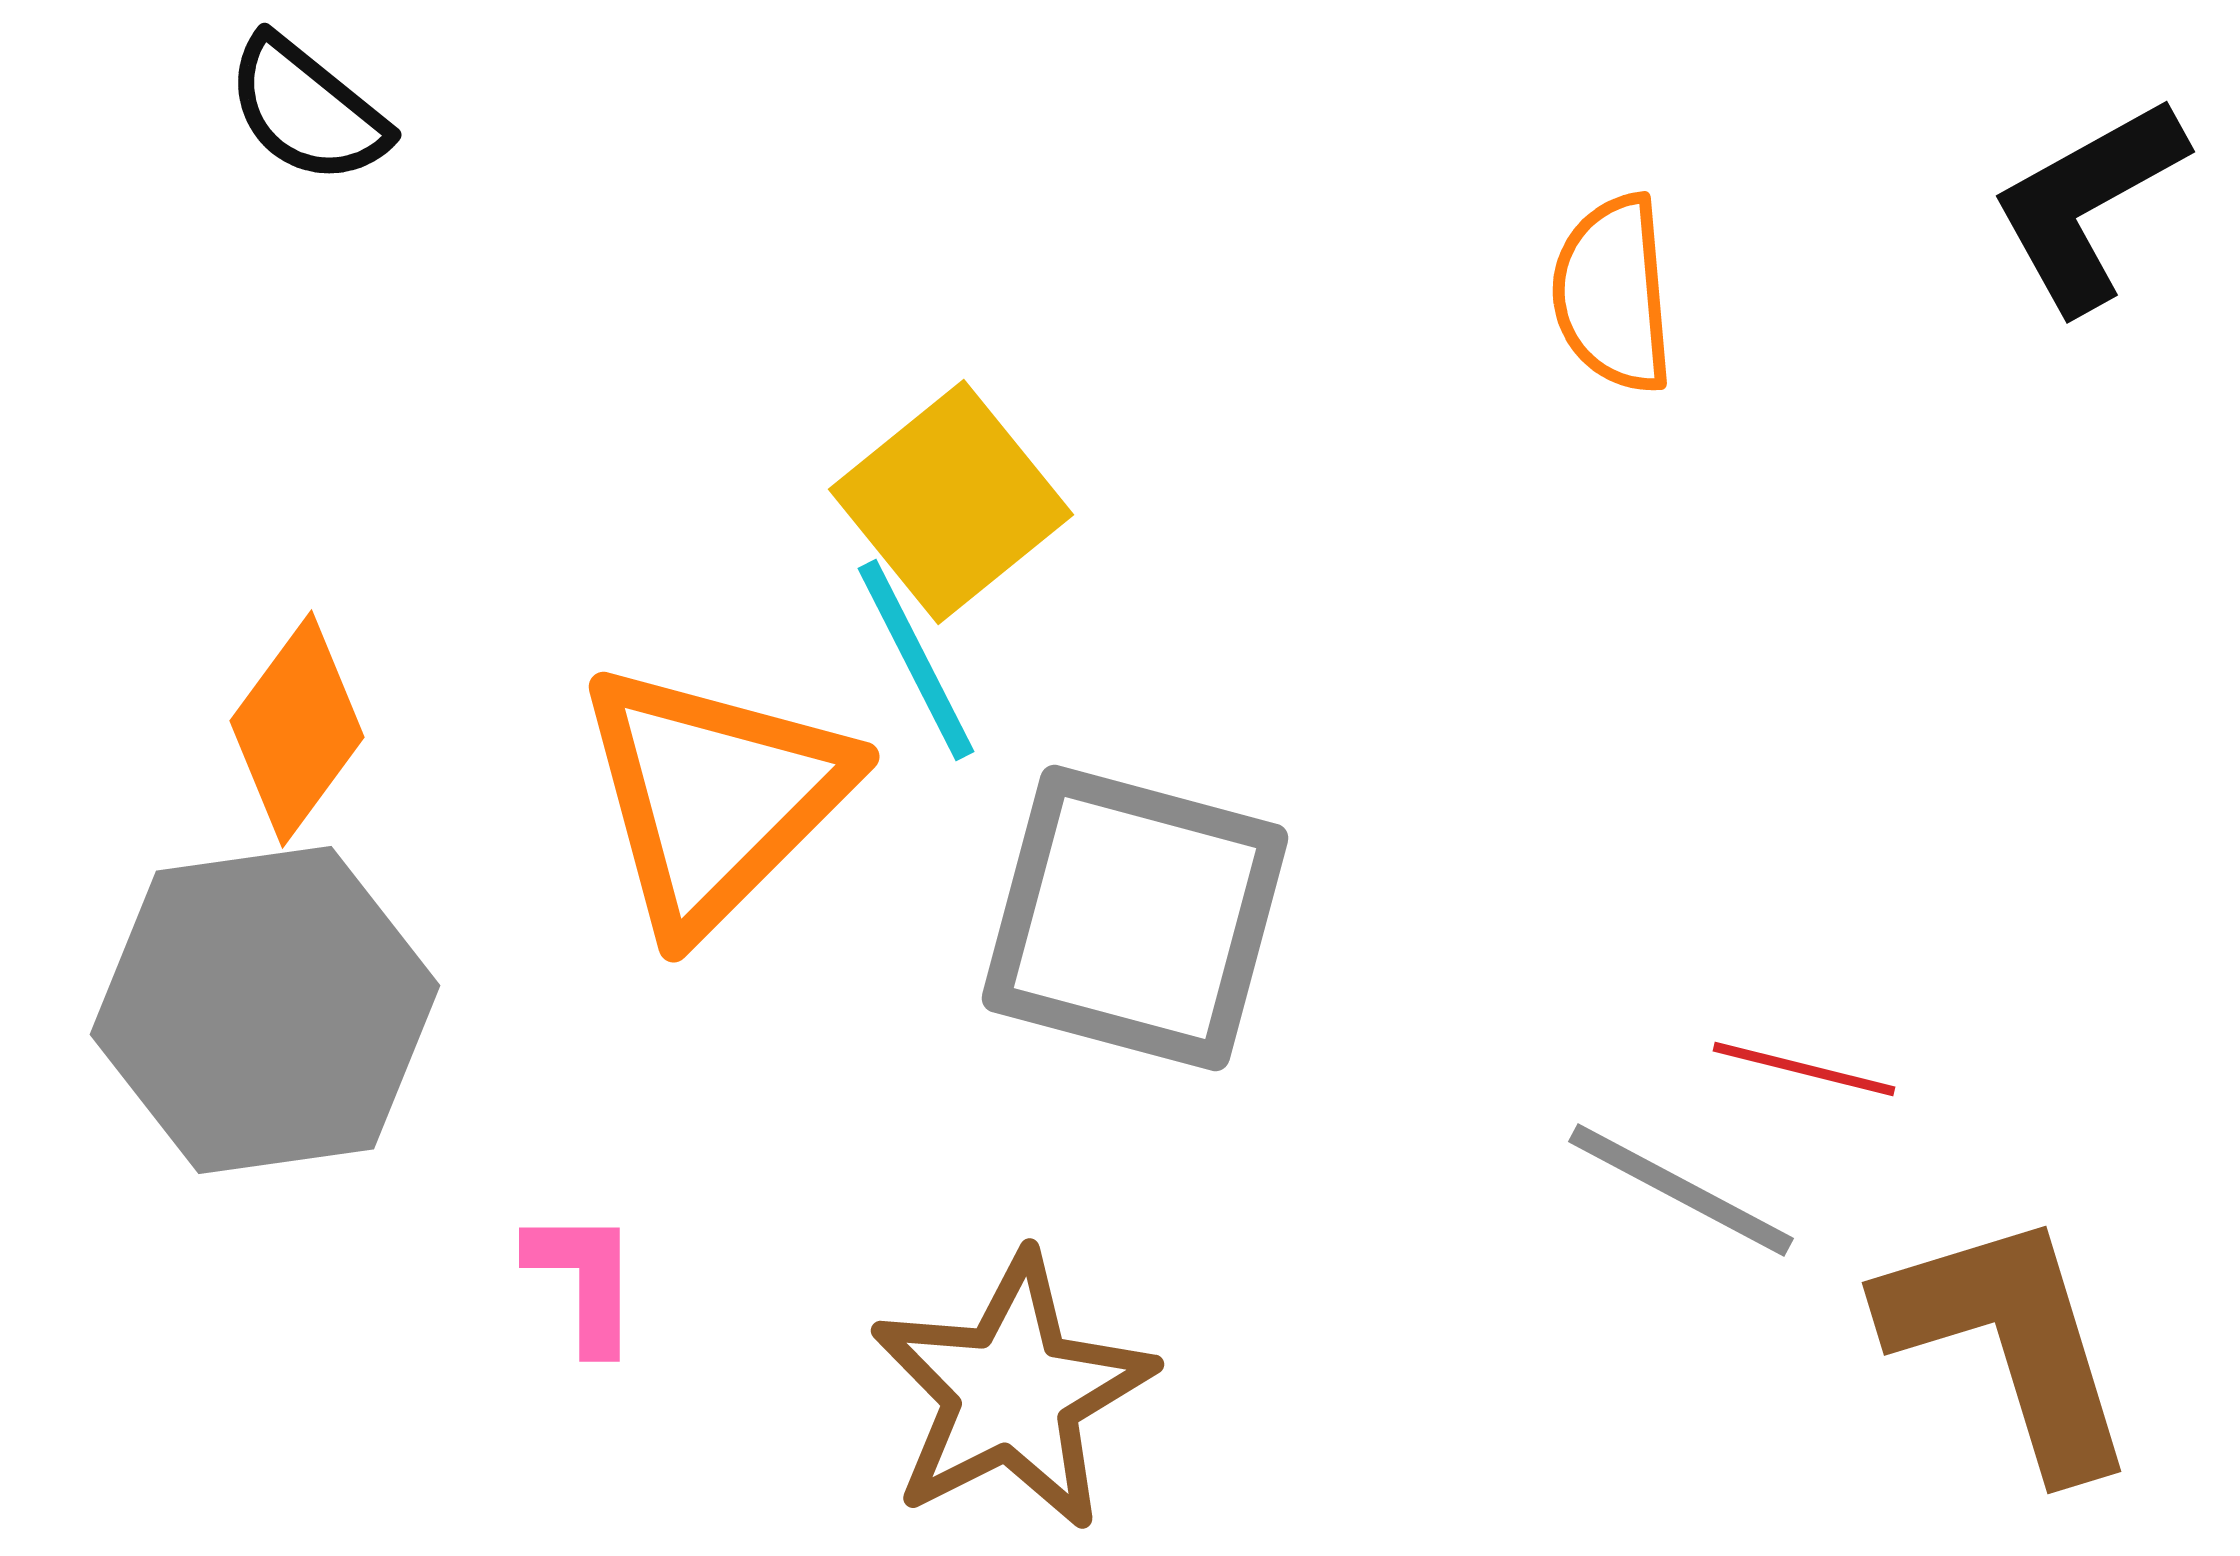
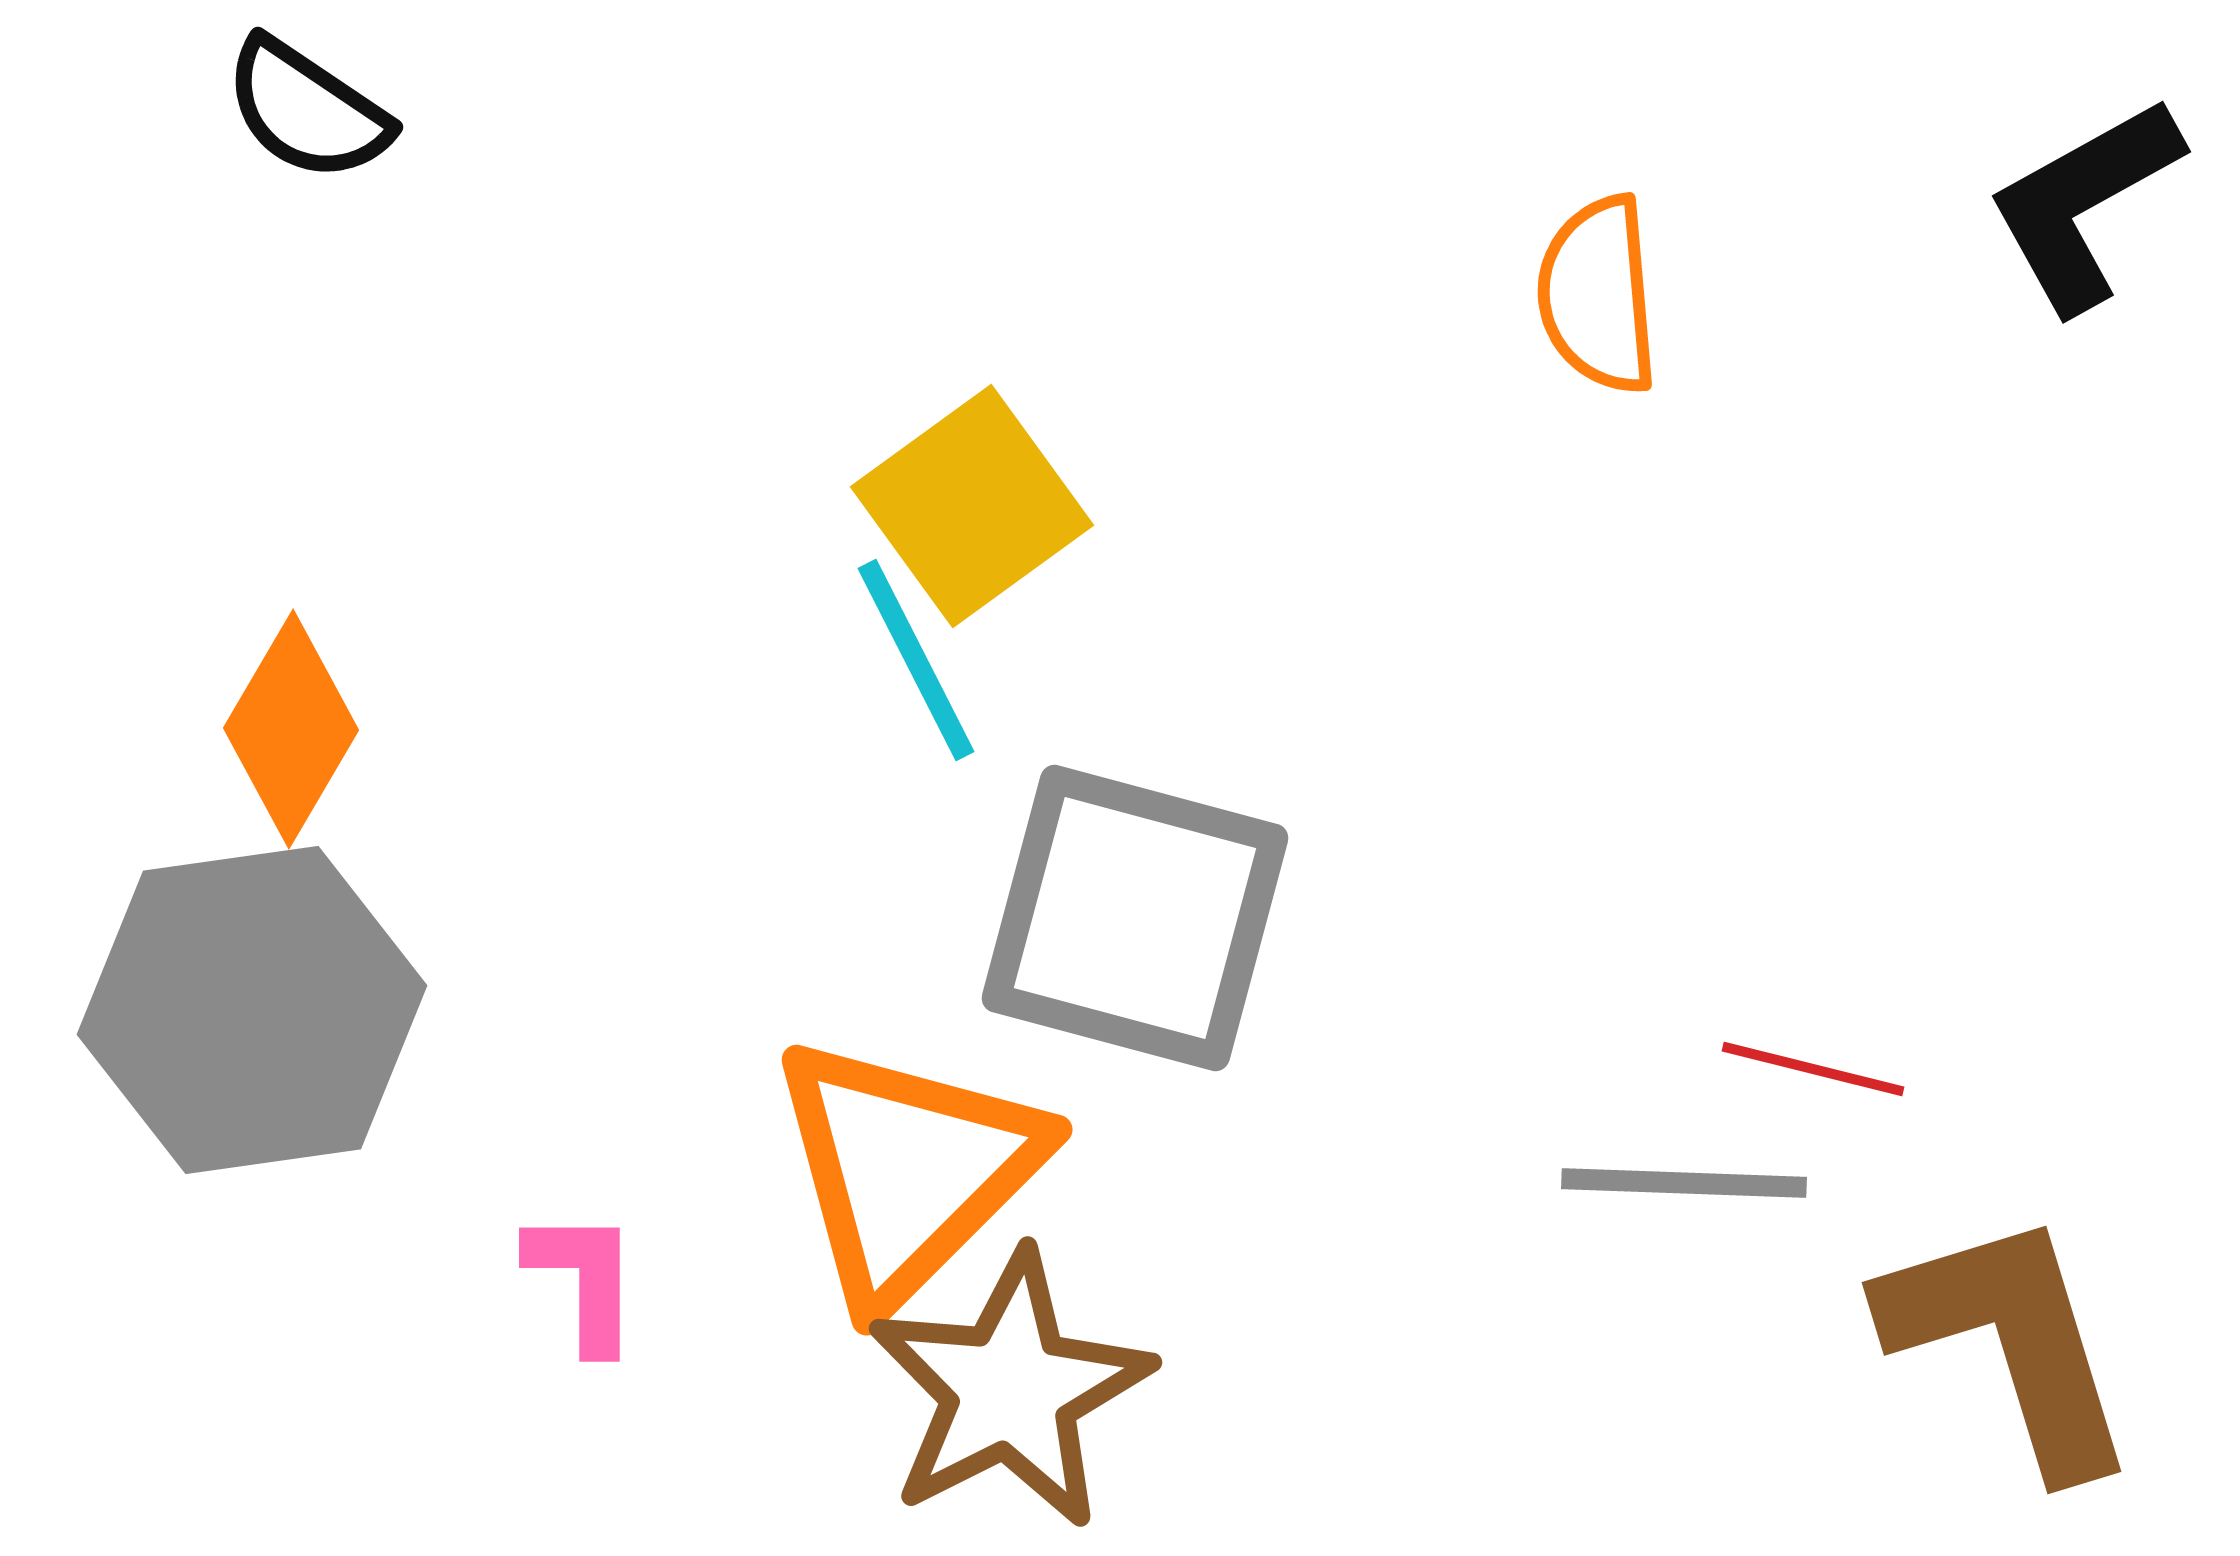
black semicircle: rotated 5 degrees counterclockwise
black L-shape: moved 4 px left
orange semicircle: moved 15 px left, 1 px down
yellow square: moved 21 px right, 4 px down; rotated 3 degrees clockwise
orange diamond: moved 6 px left; rotated 6 degrees counterclockwise
orange triangle: moved 193 px right, 373 px down
gray hexagon: moved 13 px left
red line: moved 9 px right
gray line: moved 3 px right, 7 px up; rotated 26 degrees counterclockwise
brown star: moved 2 px left, 2 px up
